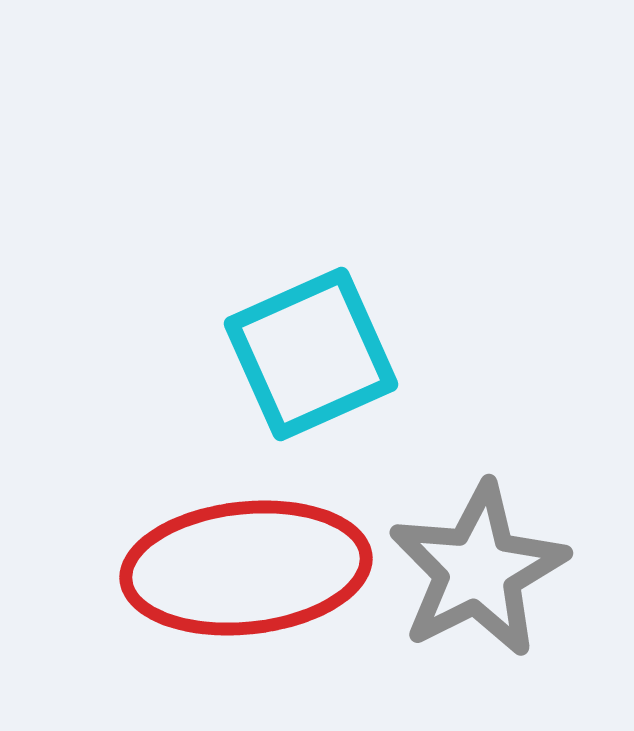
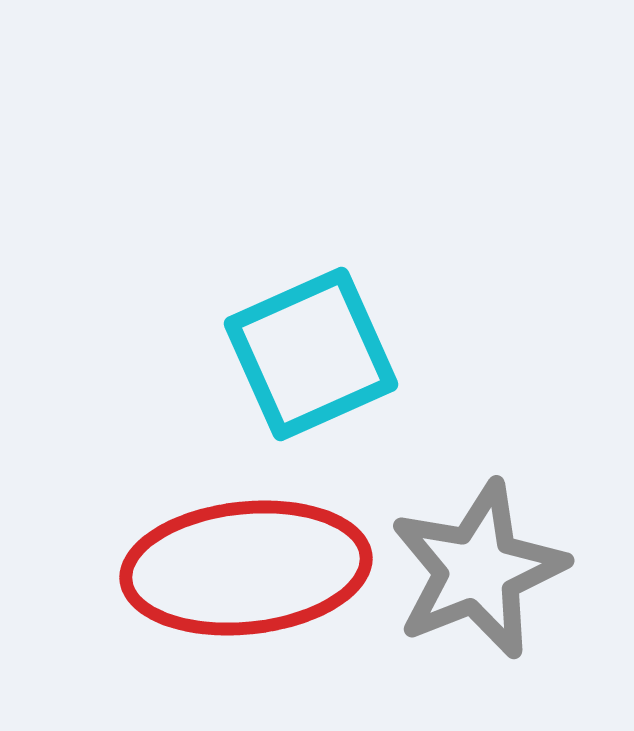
gray star: rotated 5 degrees clockwise
